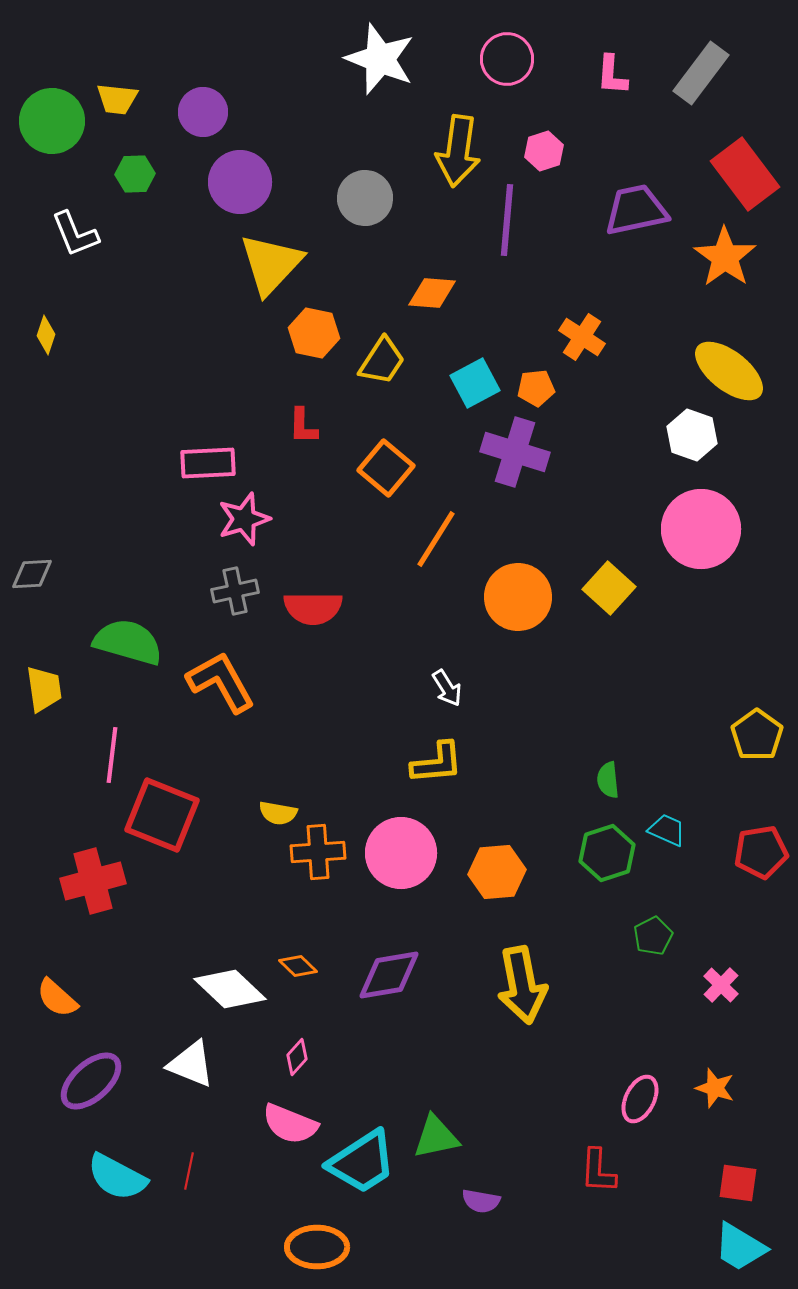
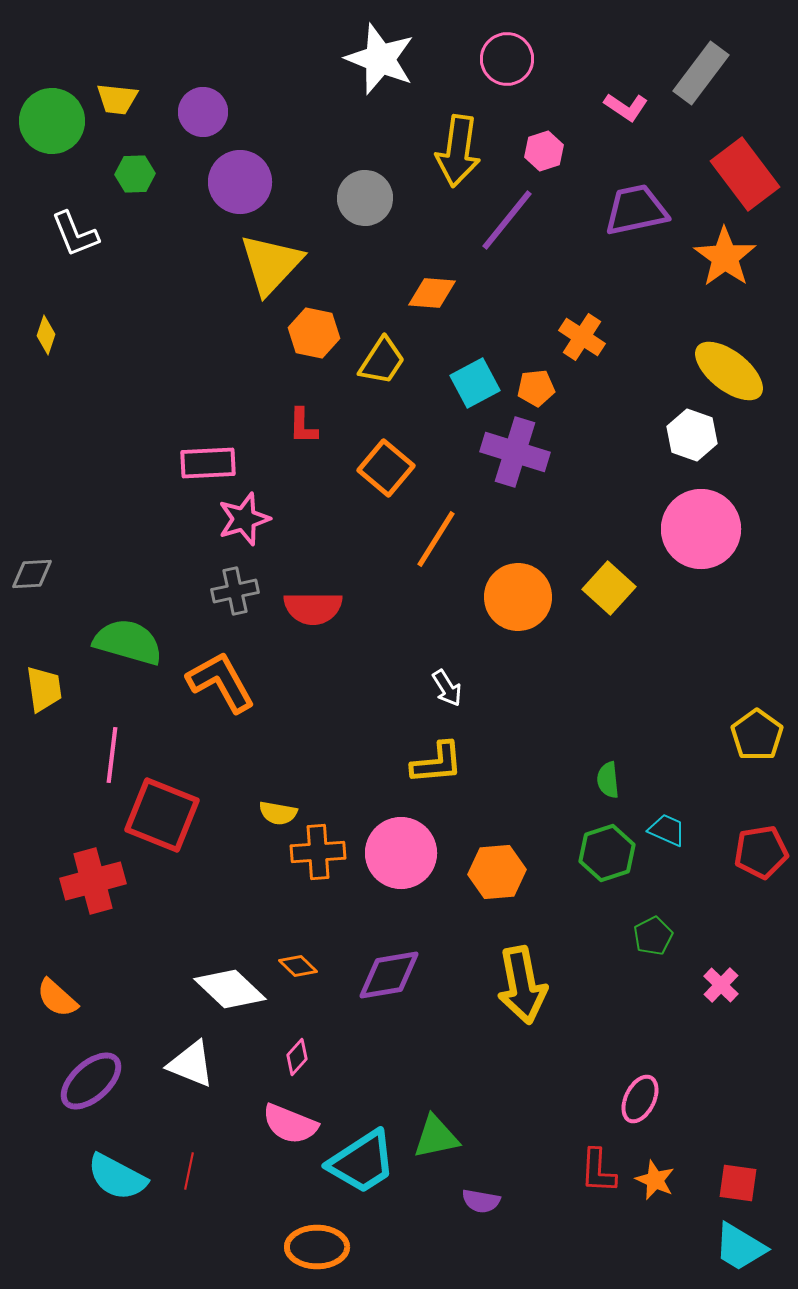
pink L-shape at (612, 75): moved 14 px right, 32 px down; rotated 60 degrees counterclockwise
purple line at (507, 220): rotated 34 degrees clockwise
orange star at (715, 1088): moved 60 px left, 92 px down; rotated 6 degrees clockwise
